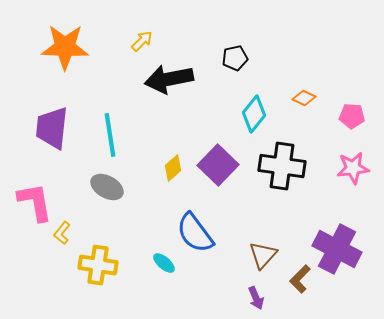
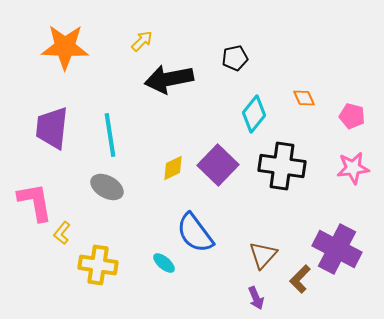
orange diamond: rotated 40 degrees clockwise
pink pentagon: rotated 10 degrees clockwise
yellow diamond: rotated 16 degrees clockwise
